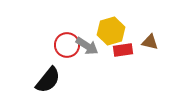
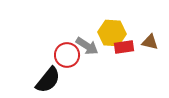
yellow hexagon: moved 1 px right, 2 px down; rotated 20 degrees clockwise
red circle: moved 10 px down
red rectangle: moved 1 px right, 3 px up
